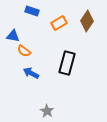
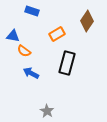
orange rectangle: moved 2 px left, 11 px down
